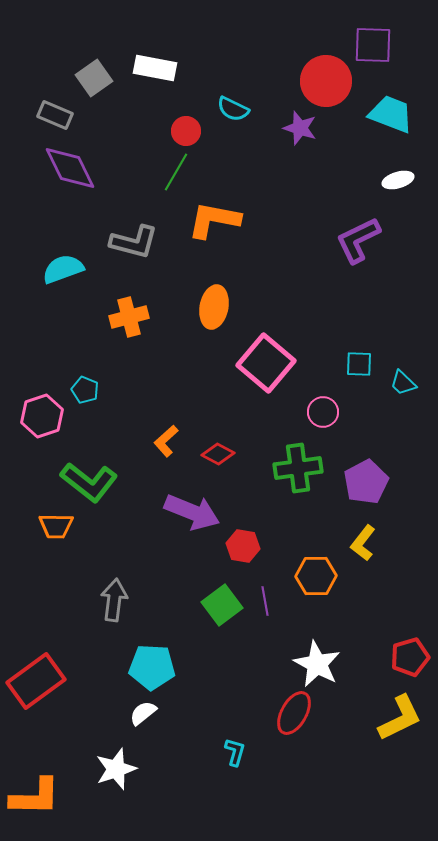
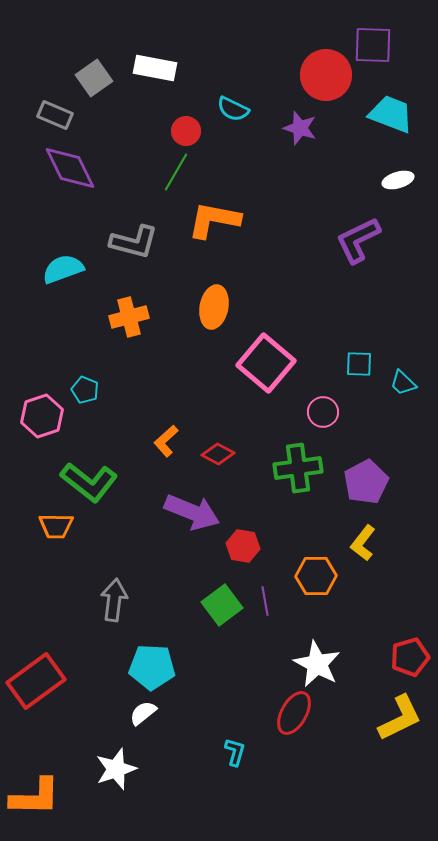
red circle at (326, 81): moved 6 px up
